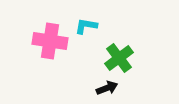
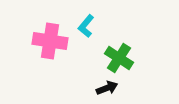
cyan L-shape: rotated 60 degrees counterclockwise
green cross: rotated 20 degrees counterclockwise
